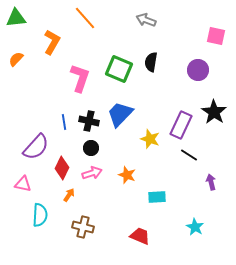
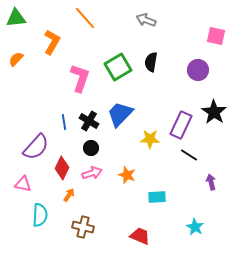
green square: moved 1 px left, 2 px up; rotated 36 degrees clockwise
black cross: rotated 18 degrees clockwise
yellow star: rotated 18 degrees counterclockwise
